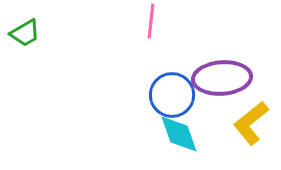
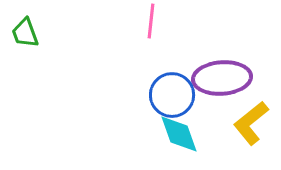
green trapezoid: rotated 100 degrees clockwise
